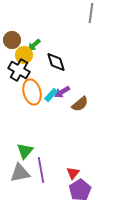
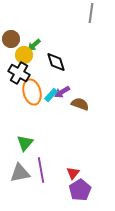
brown circle: moved 1 px left, 1 px up
black cross: moved 3 px down
brown semicircle: rotated 120 degrees counterclockwise
green triangle: moved 8 px up
